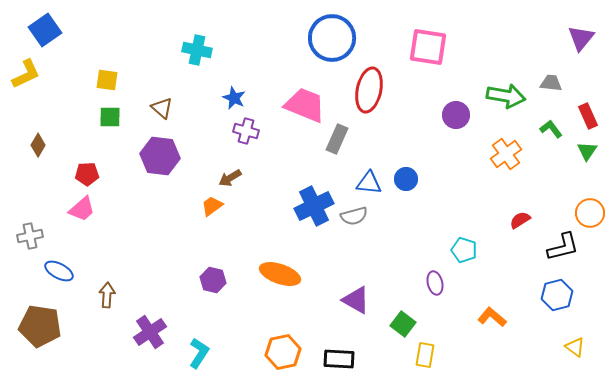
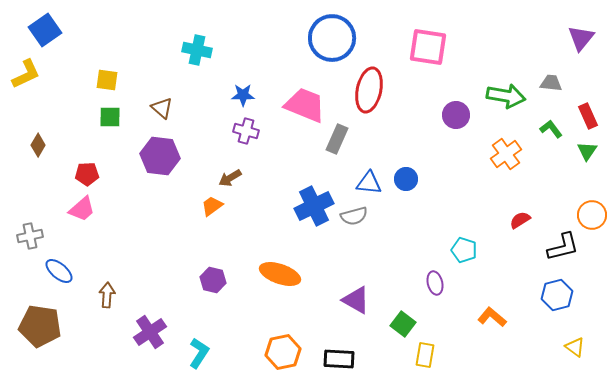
blue star at (234, 98): moved 9 px right, 3 px up; rotated 25 degrees counterclockwise
orange circle at (590, 213): moved 2 px right, 2 px down
blue ellipse at (59, 271): rotated 12 degrees clockwise
